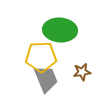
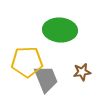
yellow pentagon: moved 14 px left, 5 px down
